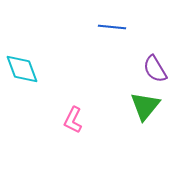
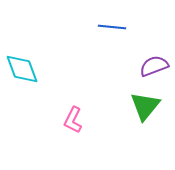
purple semicircle: moved 1 px left, 3 px up; rotated 100 degrees clockwise
